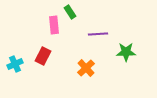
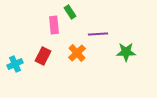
orange cross: moved 9 px left, 15 px up
